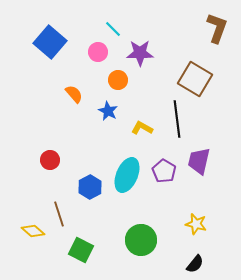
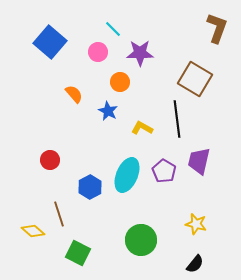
orange circle: moved 2 px right, 2 px down
green square: moved 3 px left, 3 px down
